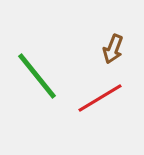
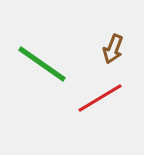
green line: moved 5 px right, 12 px up; rotated 16 degrees counterclockwise
